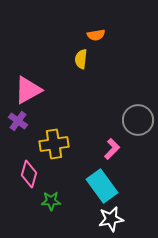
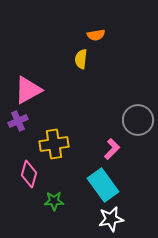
purple cross: rotated 30 degrees clockwise
cyan rectangle: moved 1 px right, 1 px up
green star: moved 3 px right
